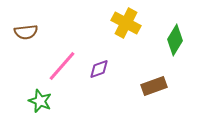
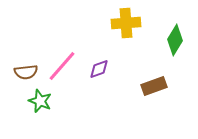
yellow cross: rotated 32 degrees counterclockwise
brown semicircle: moved 40 px down
